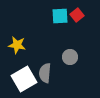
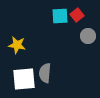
gray circle: moved 18 px right, 21 px up
white square: rotated 25 degrees clockwise
